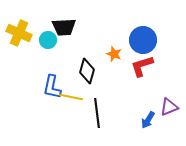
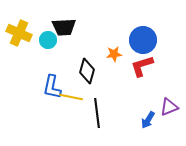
orange star: rotated 28 degrees counterclockwise
